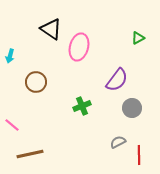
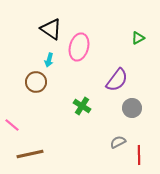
cyan arrow: moved 39 px right, 4 px down
green cross: rotated 36 degrees counterclockwise
